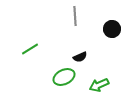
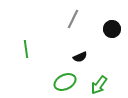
gray line: moved 2 px left, 3 px down; rotated 30 degrees clockwise
green line: moved 4 px left; rotated 66 degrees counterclockwise
green ellipse: moved 1 px right, 5 px down
green arrow: rotated 30 degrees counterclockwise
